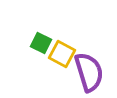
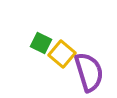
yellow square: rotated 12 degrees clockwise
